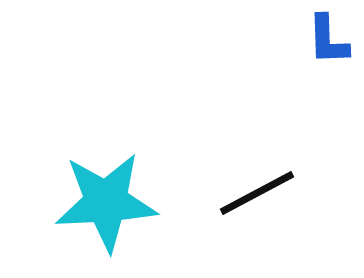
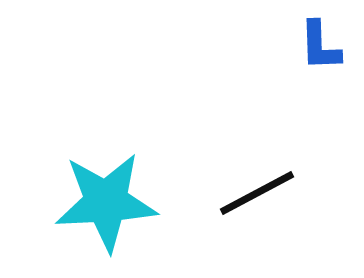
blue L-shape: moved 8 px left, 6 px down
